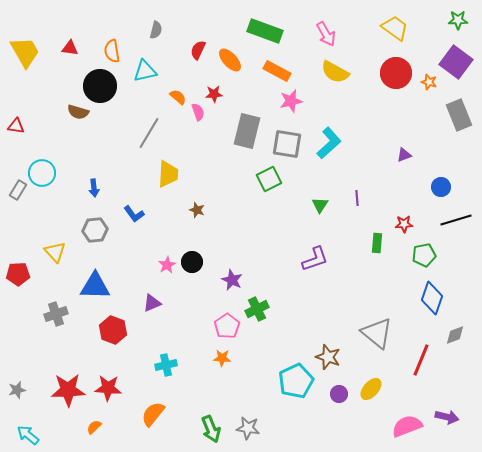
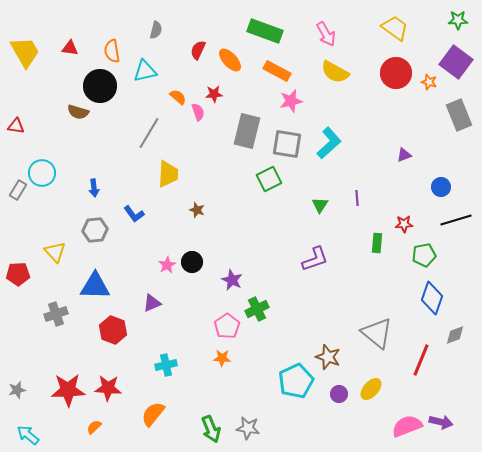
purple arrow at (447, 417): moved 6 px left, 5 px down
